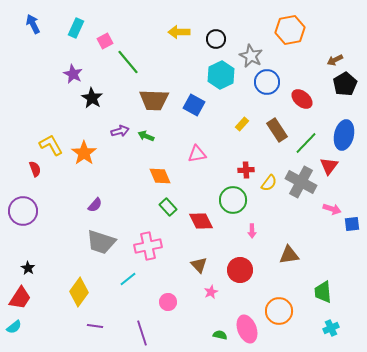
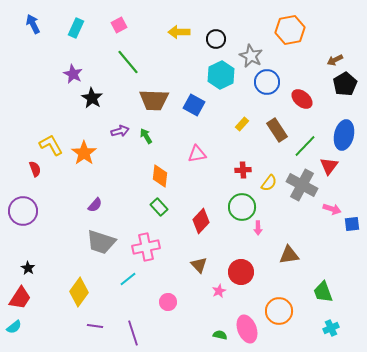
pink square at (105, 41): moved 14 px right, 16 px up
green arrow at (146, 136): rotated 35 degrees clockwise
green line at (306, 143): moved 1 px left, 3 px down
red cross at (246, 170): moved 3 px left
orange diamond at (160, 176): rotated 30 degrees clockwise
gray cross at (301, 182): moved 1 px right, 3 px down
green circle at (233, 200): moved 9 px right, 7 px down
green rectangle at (168, 207): moved 9 px left
red diamond at (201, 221): rotated 70 degrees clockwise
pink arrow at (252, 231): moved 6 px right, 3 px up
pink cross at (148, 246): moved 2 px left, 1 px down
red circle at (240, 270): moved 1 px right, 2 px down
pink star at (211, 292): moved 8 px right, 1 px up
green trapezoid at (323, 292): rotated 15 degrees counterclockwise
purple line at (142, 333): moved 9 px left
